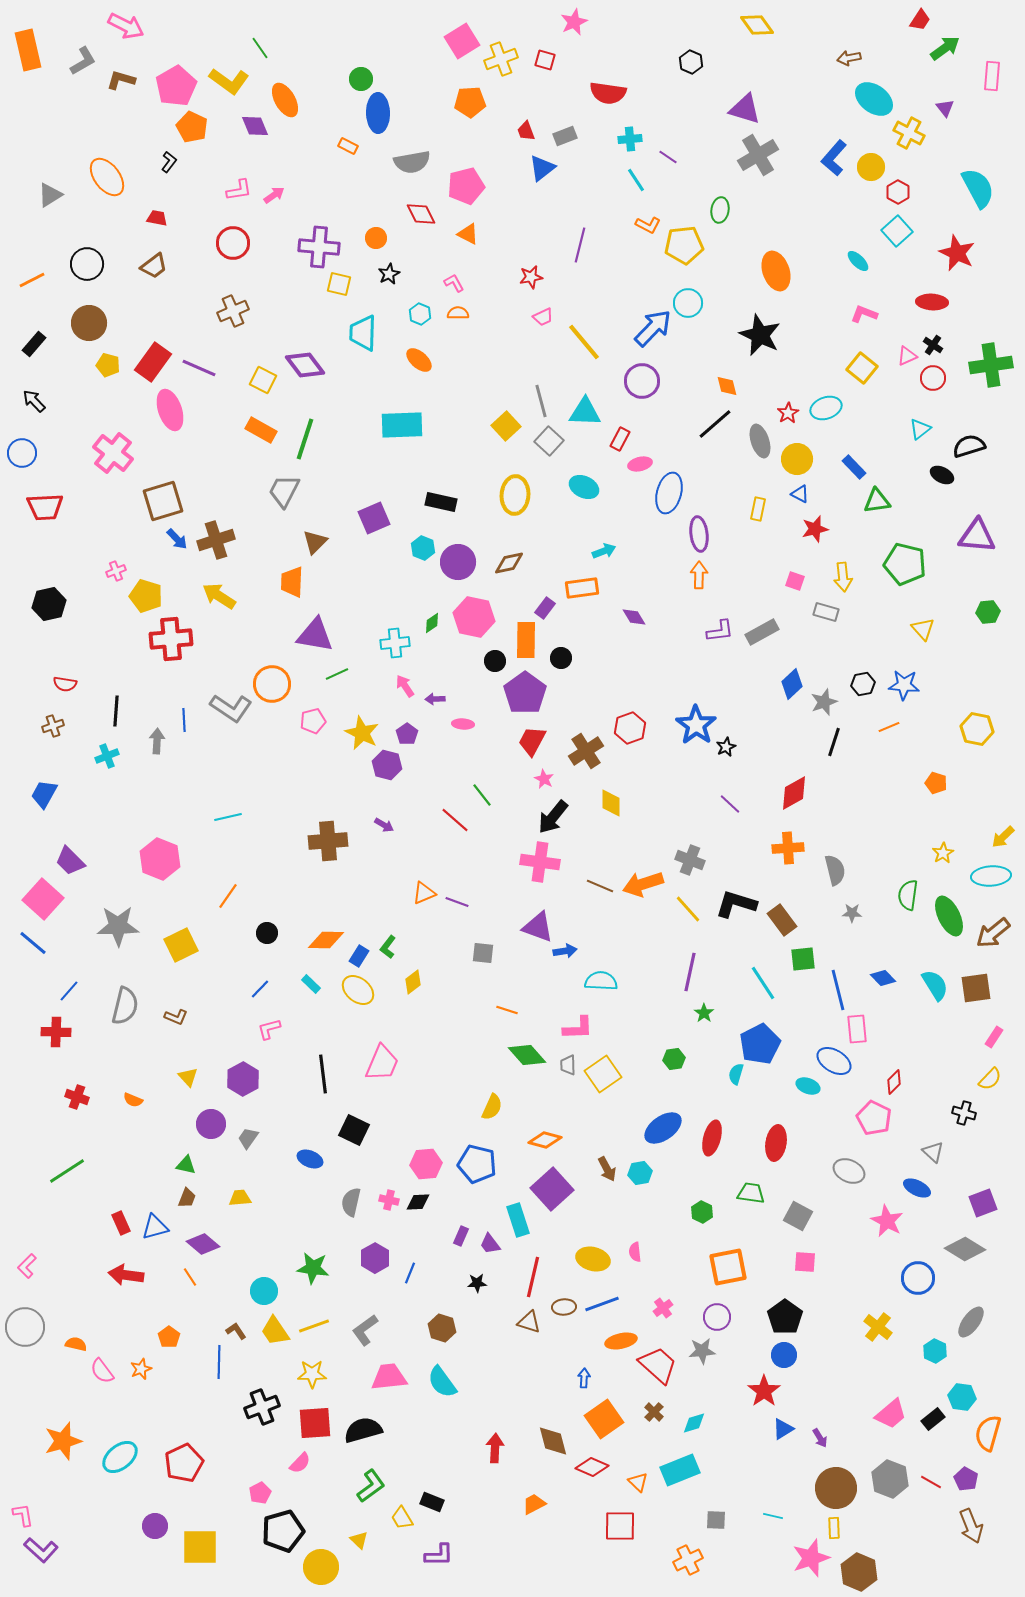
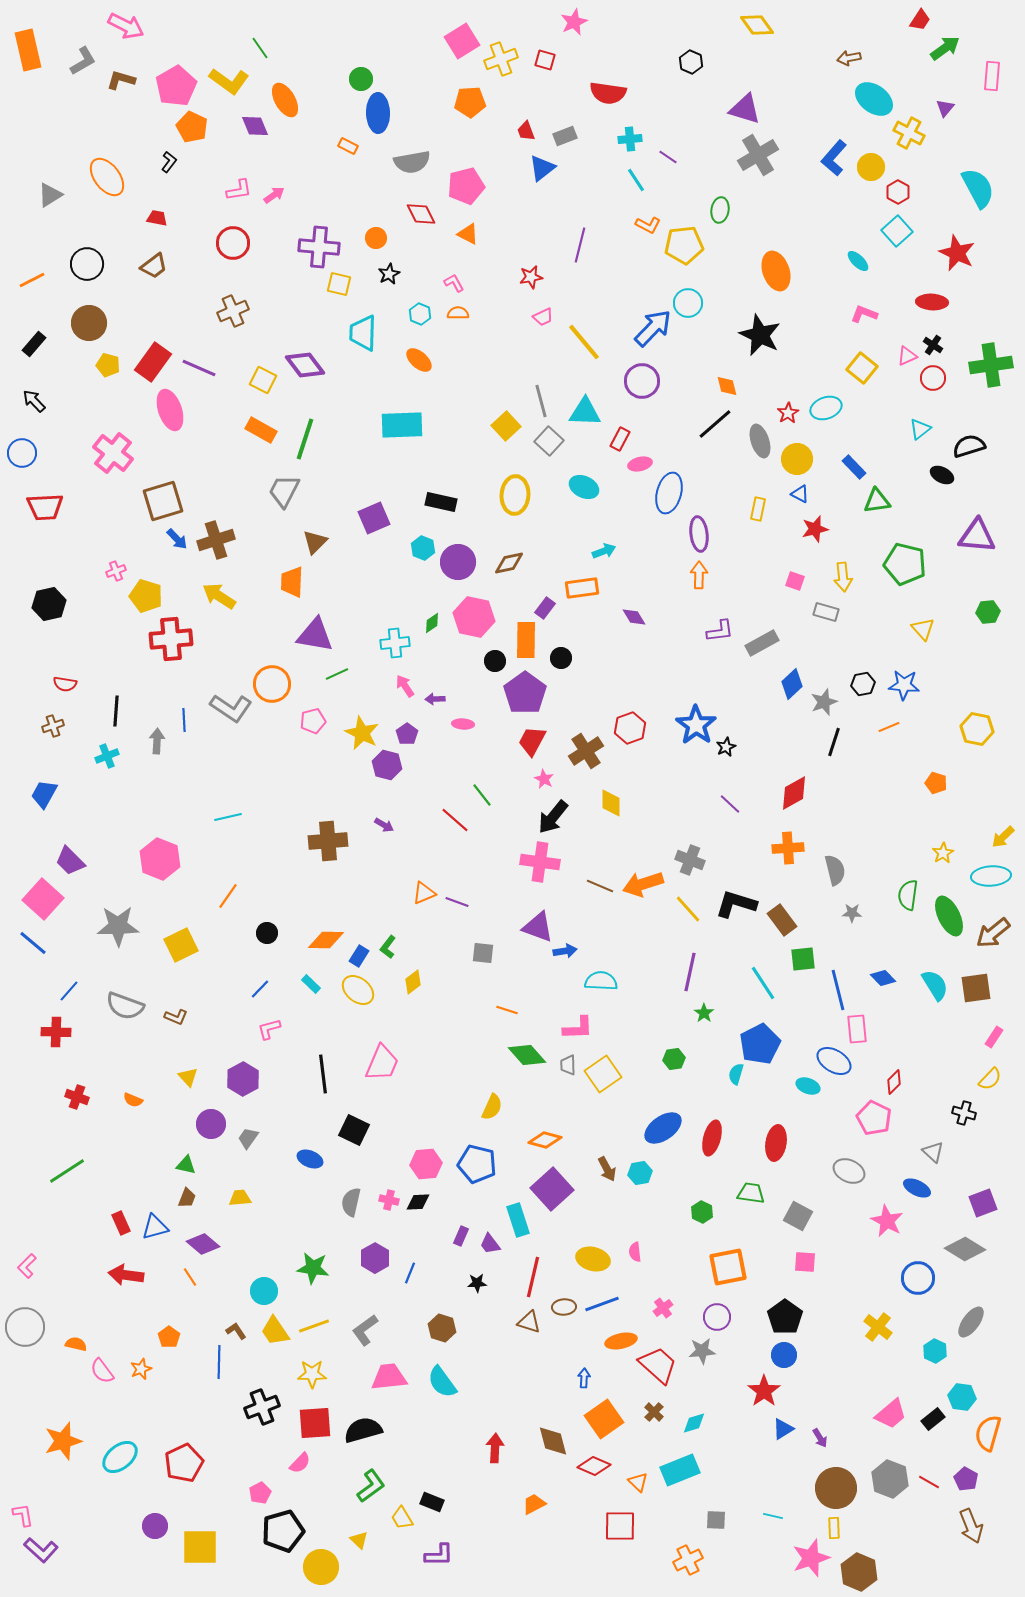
purple triangle at (945, 108): rotated 18 degrees clockwise
gray rectangle at (762, 632): moved 11 px down
gray semicircle at (125, 1006): rotated 96 degrees clockwise
red diamond at (592, 1467): moved 2 px right, 1 px up
red line at (931, 1482): moved 2 px left
